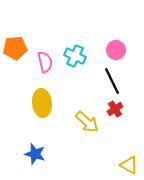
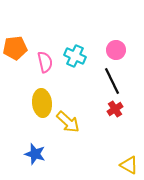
yellow arrow: moved 19 px left
